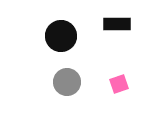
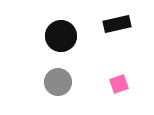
black rectangle: rotated 12 degrees counterclockwise
gray circle: moved 9 px left
